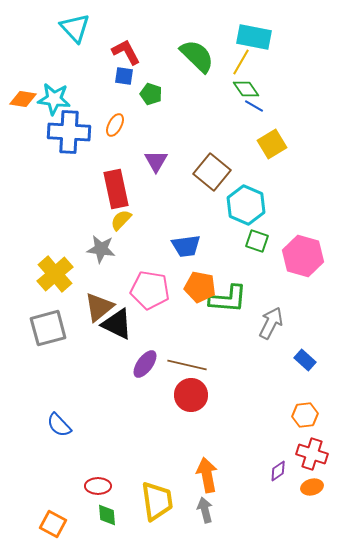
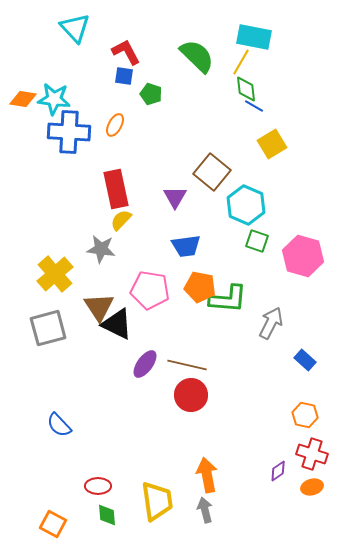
green diamond at (246, 89): rotated 28 degrees clockwise
purple triangle at (156, 161): moved 19 px right, 36 px down
brown triangle at (99, 307): rotated 24 degrees counterclockwise
orange hexagon at (305, 415): rotated 20 degrees clockwise
